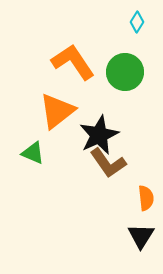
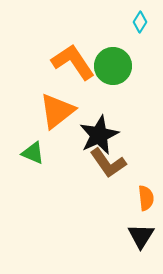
cyan diamond: moved 3 px right
green circle: moved 12 px left, 6 px up
